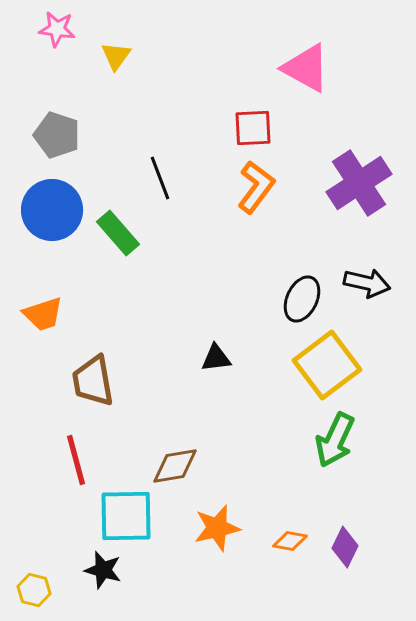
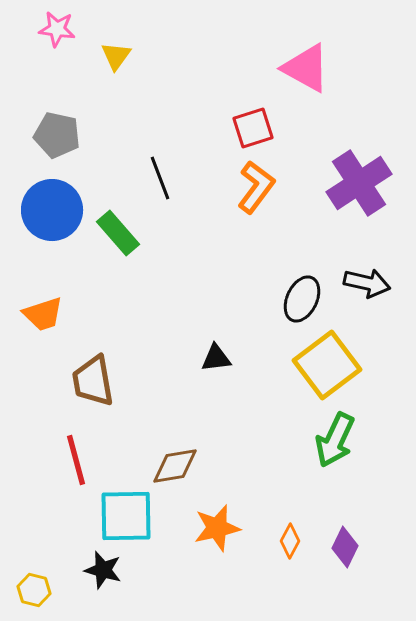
red square: rotated 15 degrees counterclockwise
gray pentagon: rotated 6 degrees counterclockwise
orange diamond: rotated 72 degrees counterclockwise
